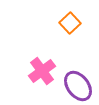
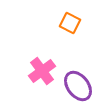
orange square: rotated 20 degrees counterclockwise
